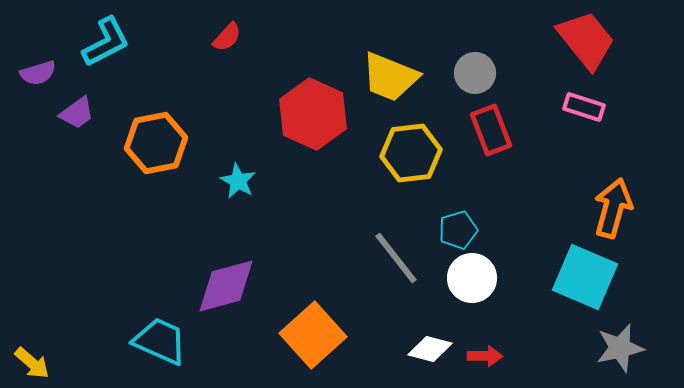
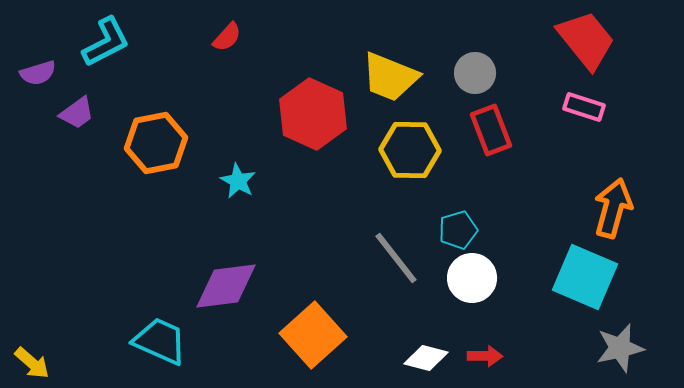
yellow hexagon: moved 1 px left, 3 px up; rotated 8 degrees clockwise
purple diamond: rotated 8 degrees clockwise
white diamond: moved 4 px left, 9 px down
